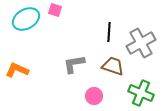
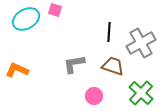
green cross: rotated 20 degrees clockwise
